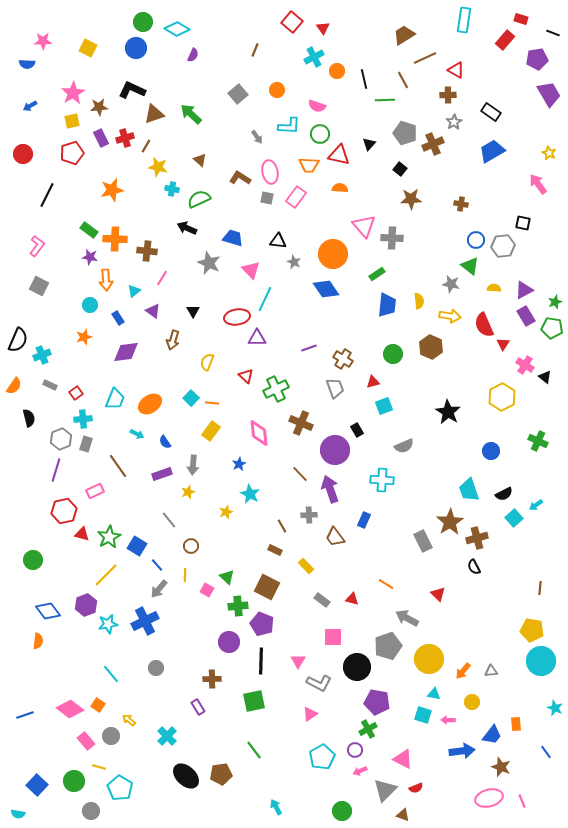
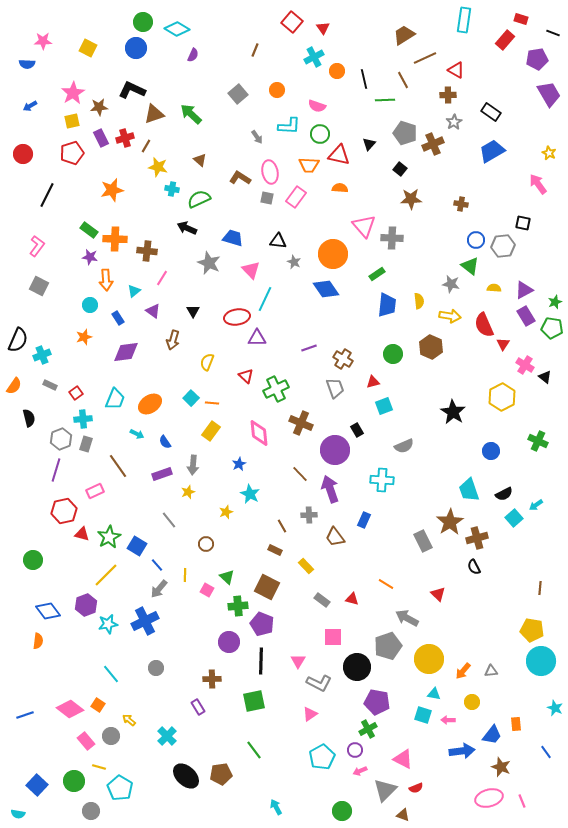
black star at (448, 412): moved 5 px right
brown circle at (191, 546): moved 15 px right, 2 px up
